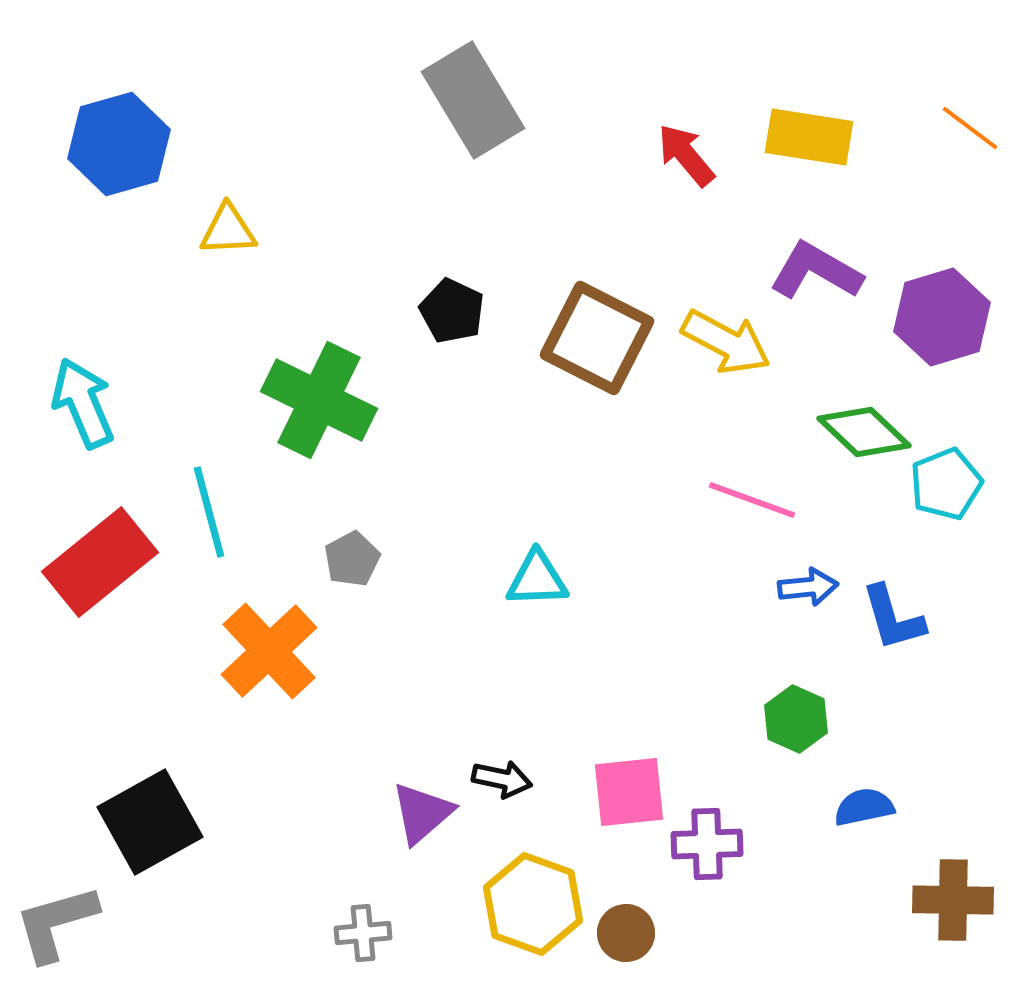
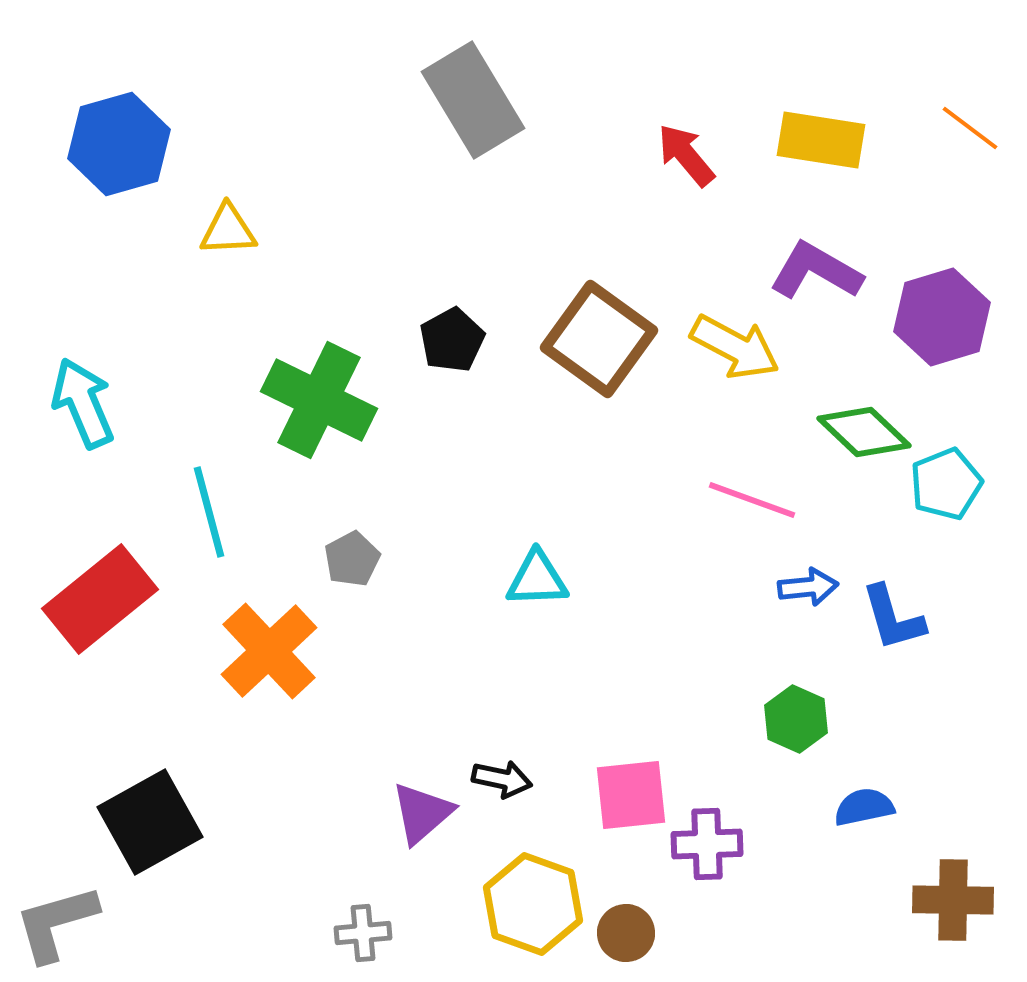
yellow rectangle: moved 12 px right, 3 px down
black pentagon: moved 29 px down; rotated 18 degrees clockwise
brown square: moved 2 px right, 1 px down; rotated 9 degrees clockwise
yellow arrow: moved 9 px right, 5 px down
red rectangle: moved 37 px down
pink square: moved 2 px right, 3 px down
